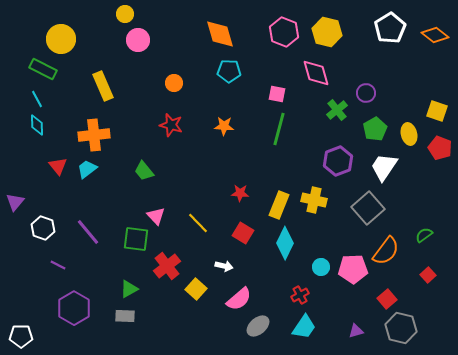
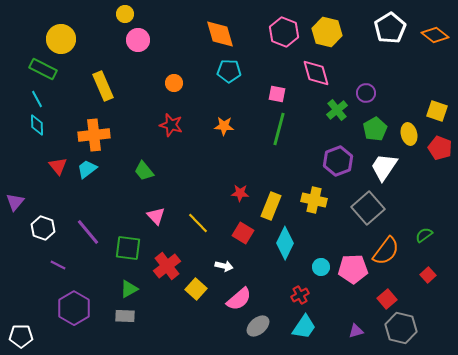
yellow rectangle at (279, 205): moved 8 px left, 1 px down
green square at (136, 239): moved 8 px left, 9 px down
